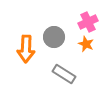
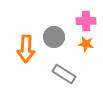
pink cross: moved 2 px left, 1 px up; rotated 24 degrees clockwise
orange star: rotated 14 degrees counterclockwise
